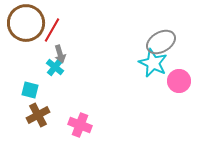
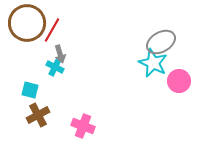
brown circle: moved 1 px right
cyan cross: rotated 12 degrees counterclockwise
pink cross: moved 3 px right, 1 px down
